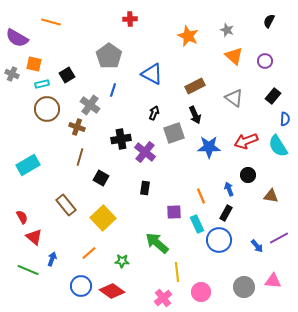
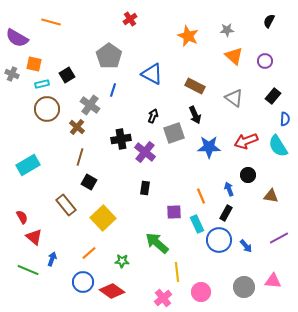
red cross at (130, 19): rotated 32 degrees counterclockwise
gray star at (227, 30): rotated 24 degrees counterclockwise
brown rectangle at (195, 86): rotated 54 degrees clockwise
black arrow at (154, 113): moved 1 px left, 3 px down
brown cross at (77, 127): rotated 21 degrees clockwise
black square at (101, 178): moved 12 px left, 4 px down
blue arrow at (257, 246): moved 11 px left
blue circle at (81, 286): moved 2 px right, 4 px up
